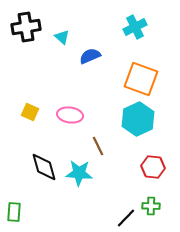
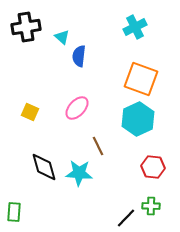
blue semicircle: moved 11 px left; rotated 60 degrees counterclockwise
pink ellipse: moved 7 px right, 7 px up; rotated 55 degrees counterclockwise
